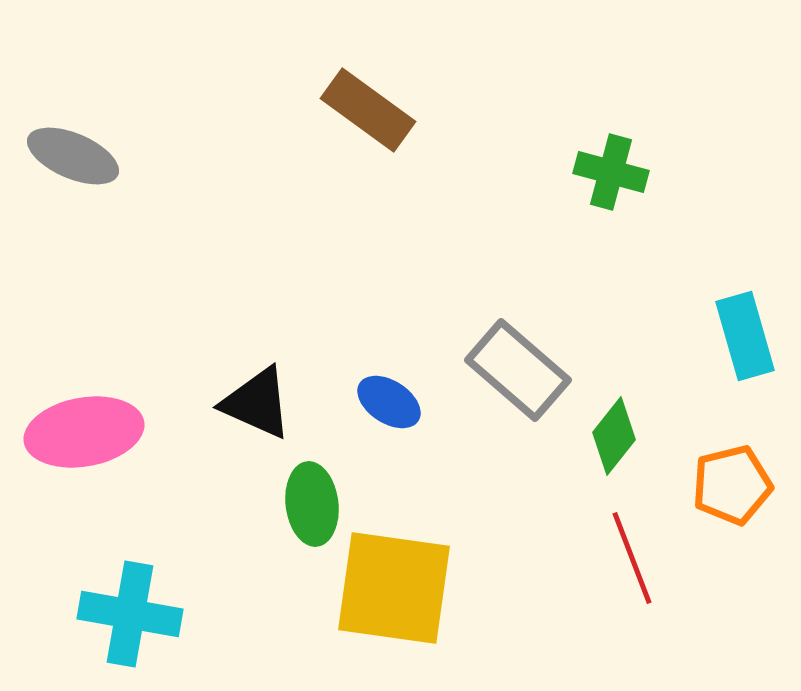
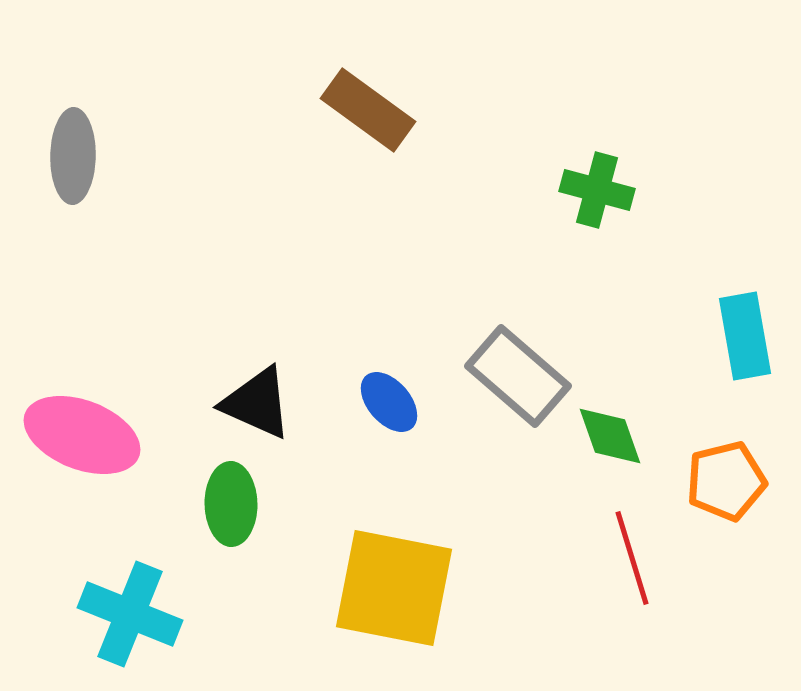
gray ellipse: rotated 68 degrees clockwise
green cross: moved 14 px left, 18 px down
cyan rectangle: rotated 6 degrees clockwise
gray rectangle: moved 6 px down
blue ellipse: rotated 16 degrees clockwise
pink ellipse: moved 2 px left, 3 px down; rotated 31 degrees clockwise
green diamond: moved 4 px left; rotated 58 degrees counterclockwise
orange pentagon: moved 6 px left, 4 px up
green ellipse: moved 81 px left; rotated 6 degrees clockwise
red line: rotated 4 degrees clockwise
yellow square: rotated 3 degrees clockwise
cyan cross: rotated 12 degrees clockwise
